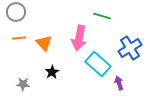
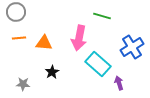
orange triangle: rotated 42 degrees counterclockwise
blue cross: moved 2 px right, 1 px up
